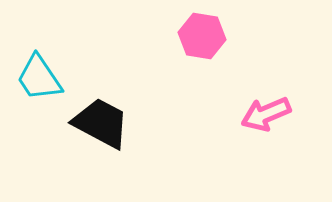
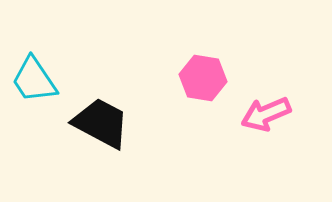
pink hexagon: moved 1 px right, 42 px down
cyan trapezoid: moved 5 px left, 2 px down
